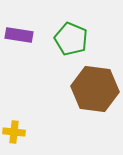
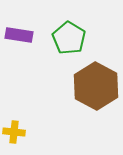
green pentagon: moved 2 px left, 1 px up; rotated 8 degrees clockwise
brown hexagon: moved 1 px right, 3 px up; rotated 21 degrees clockwise
